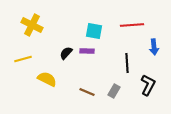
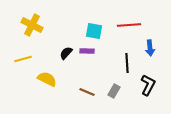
red line: moved 3 px left
blue arrow: moved 4 px left, 1 px down
